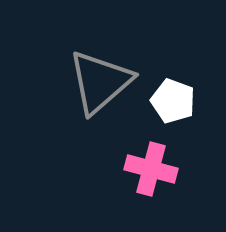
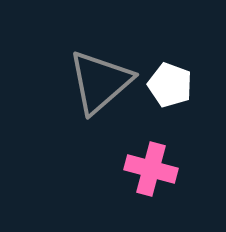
white pentagon: moved 3 px left, 16 px up
